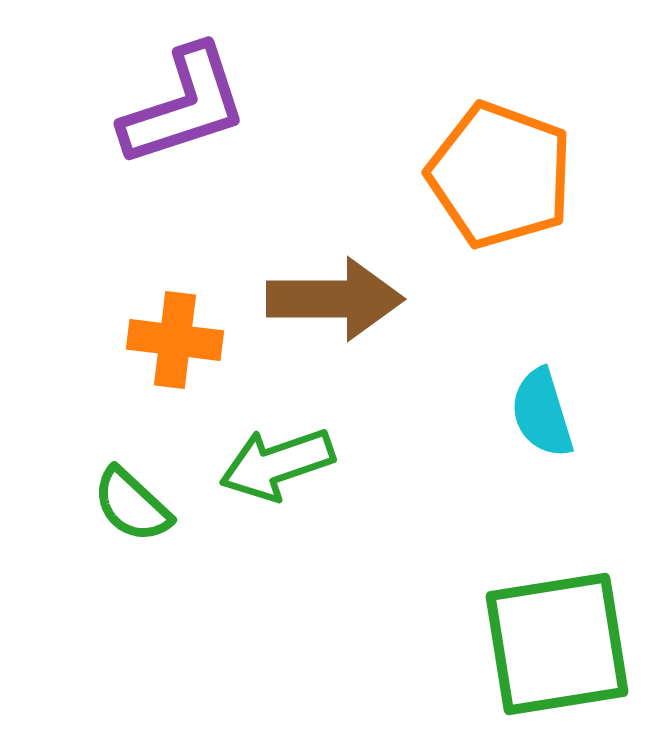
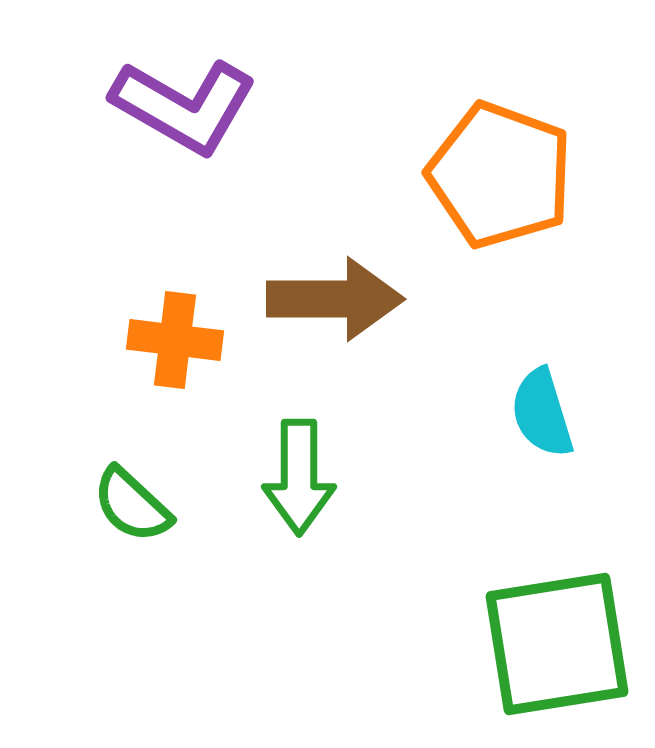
purple L-shape: rotated 48 degrees clockwise
green arrow: moved 22 px right, 13 px down; rotated 71 degrees counterclockwise
